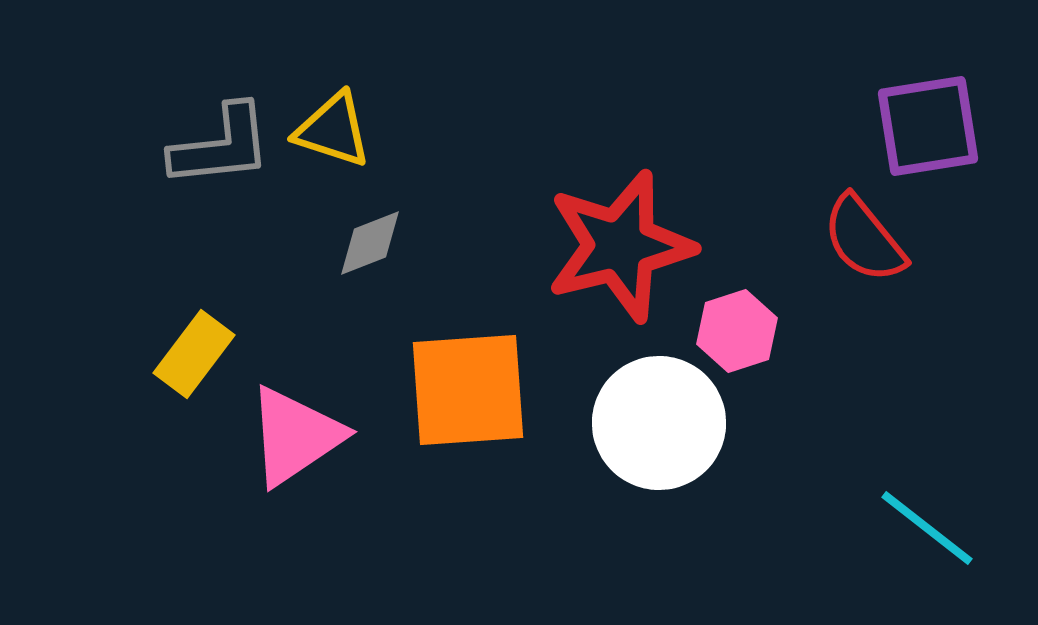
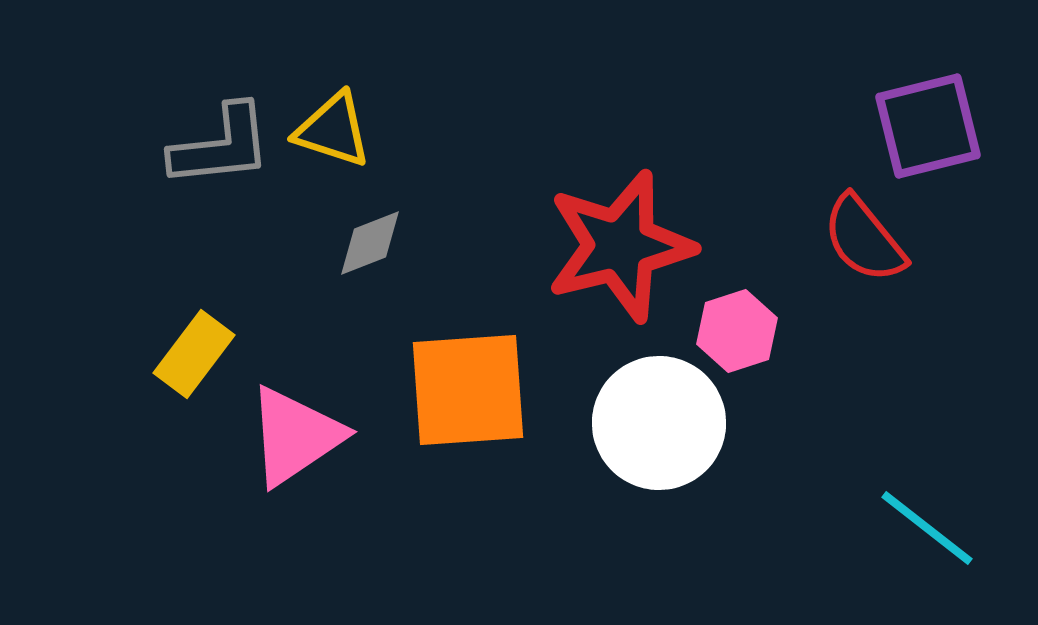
purple square: rotated 5 degrees counterclockwise
